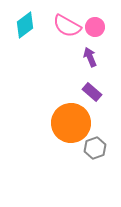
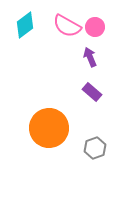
orange circle: moved 22 px left, 5 px down
